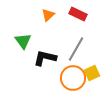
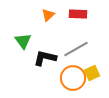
red rectangle: rotated 24 degrees counterclockwise
gray line: rotated 30 degrees clockwise
